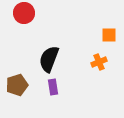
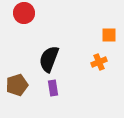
purple rectangle: moved 1 px down
